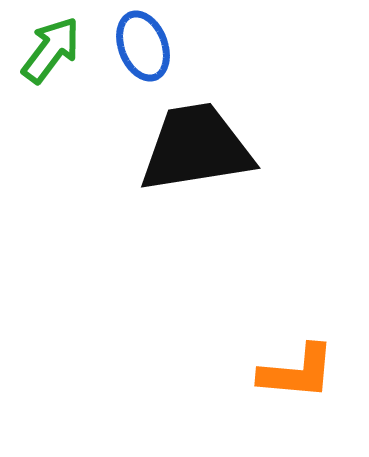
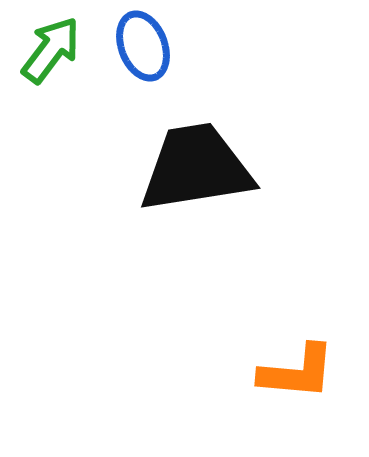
black trapezoid: moved 20 px down
